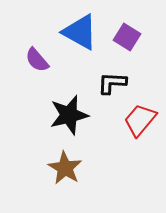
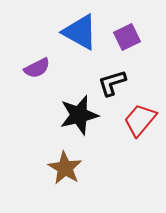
purple square: rotated 32 degrees clockwise
purple semicircle: moved 8 px down; rotated 76 degrees counterclockwise
black L-shape: rotated 20 degrees counterclockwise
black star: moved 10 px right
